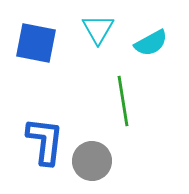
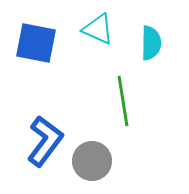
cyan triangle: rotated 36 degrees counterclockwise
cyan semicircle: rotated 60 degrees counterclockwise
blue L-shape: rotated 30 degrees clockwise
